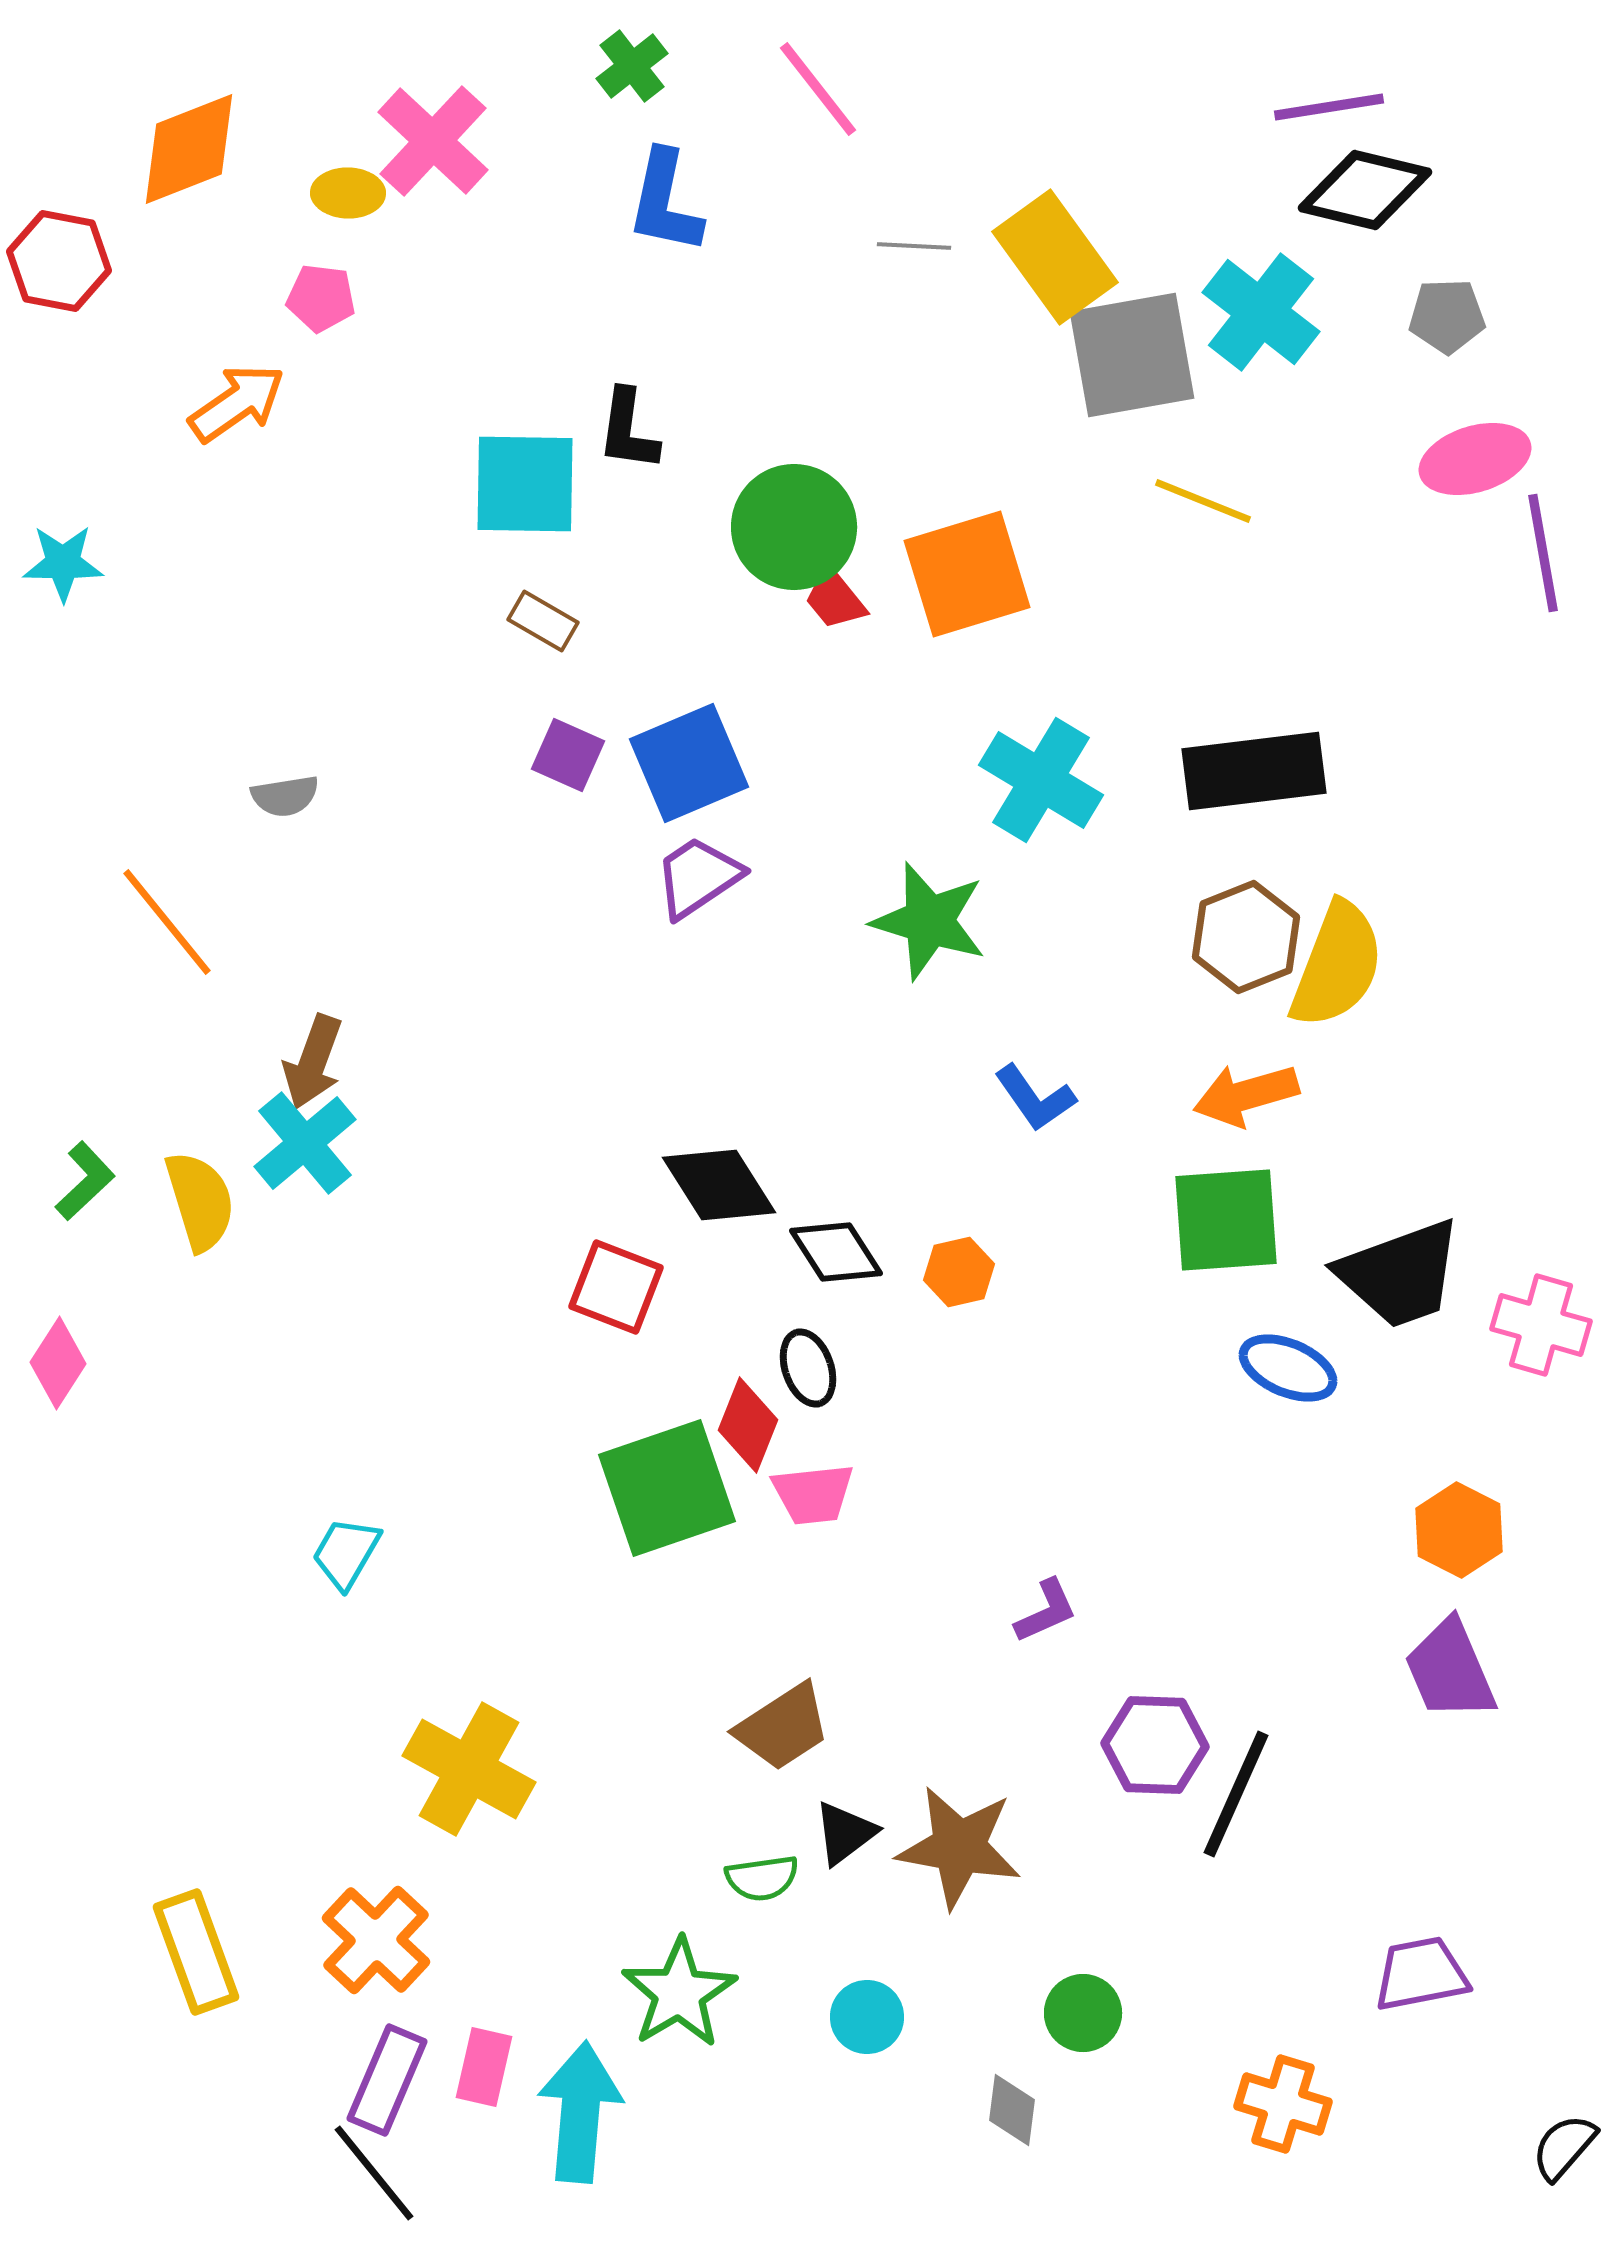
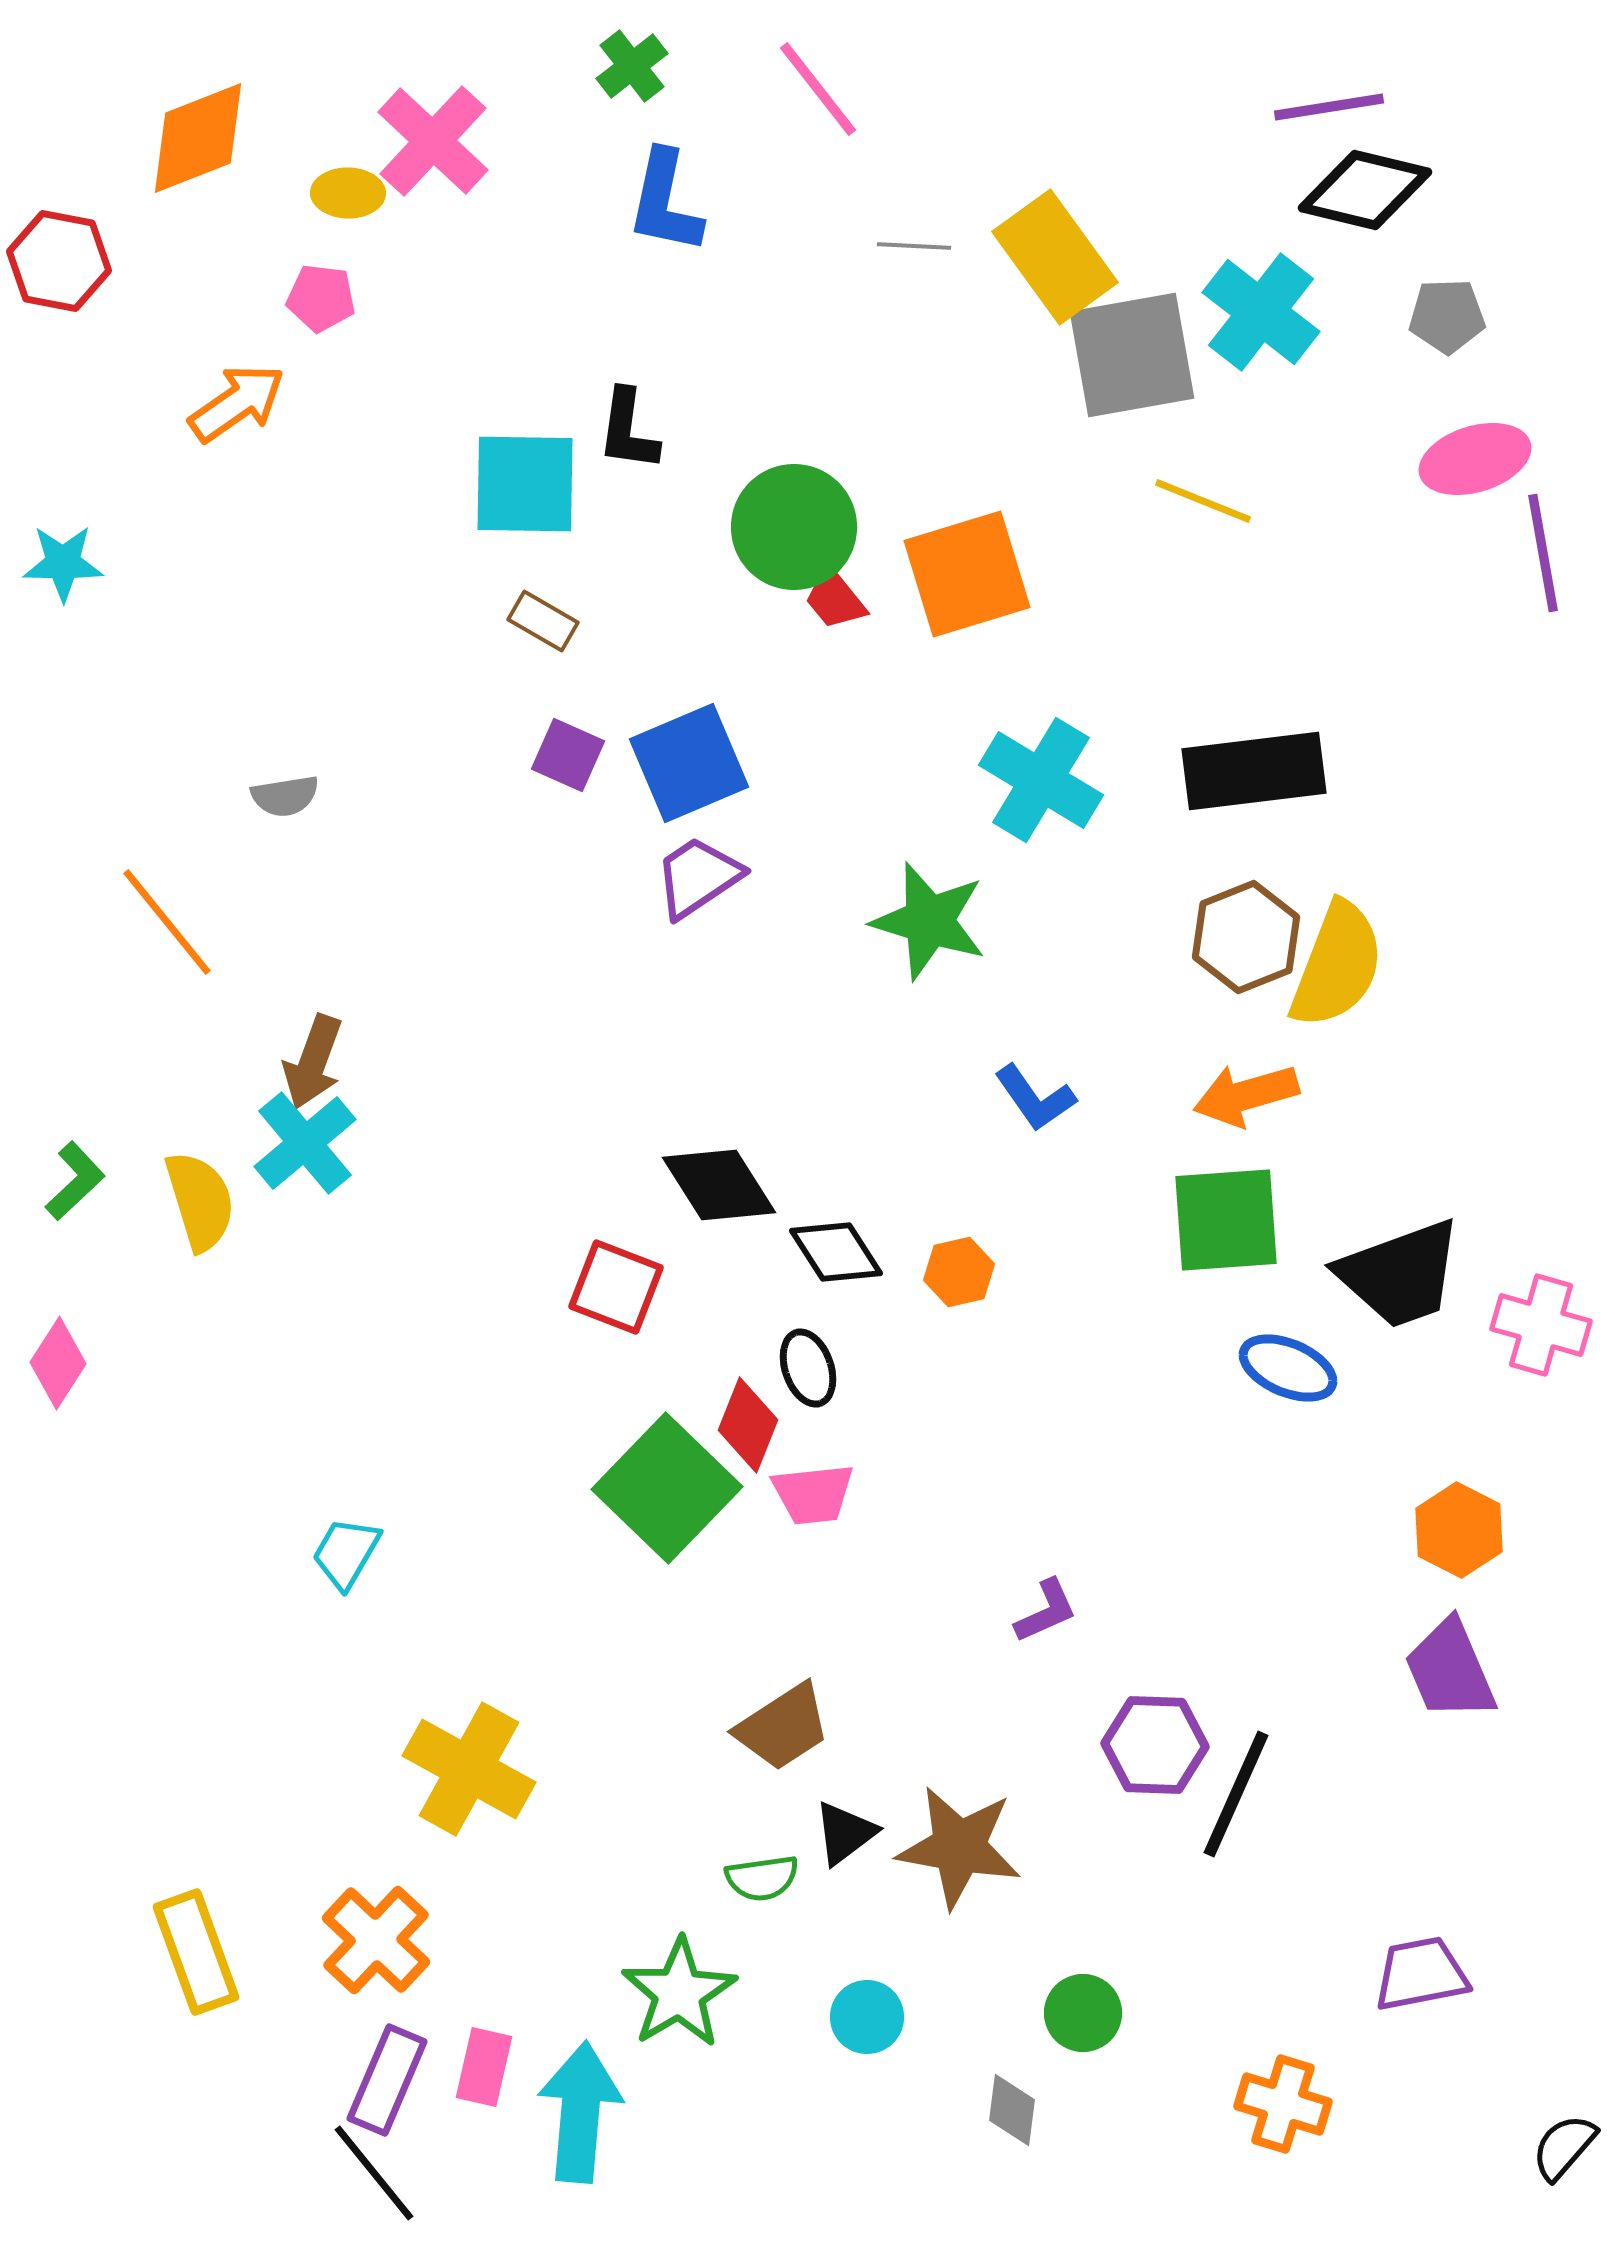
orange diamond at (189, 149): moved 9 px right, 11 px up
green L-shape at (85, 1181): moved 10 px left
green square at (667, 1488): rotated 27 degrees counterclockwise
